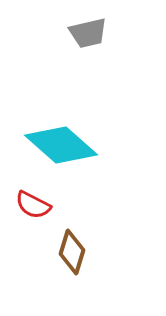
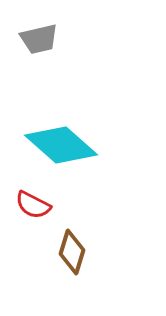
gray trapezoid: moved 49 px left, 6 px down
